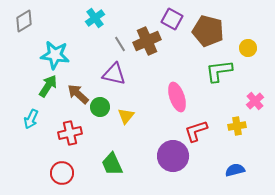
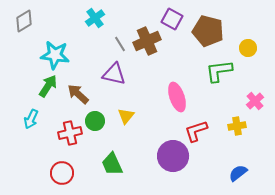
green circle: moved 5 px left, 14 px down
blue semicircle: moved 3 px right, 3 px down; rotated 24 degrees counterclockwise
